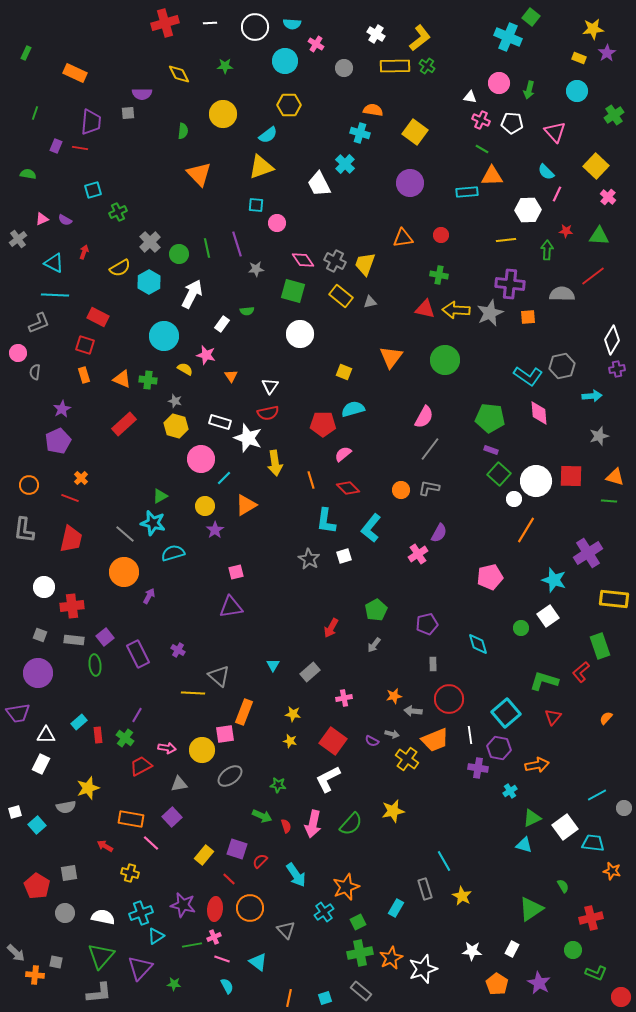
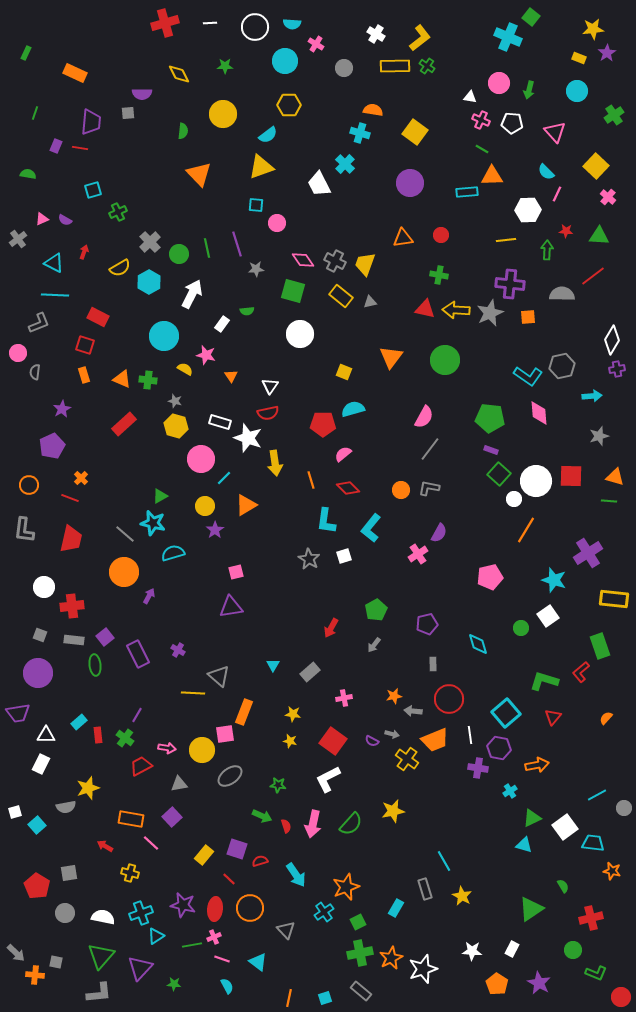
purple pentagon at (58, 441): moved 6 px left, 5 px down
red semicircle at (260, 861): rotated 28 degrees clockwise
